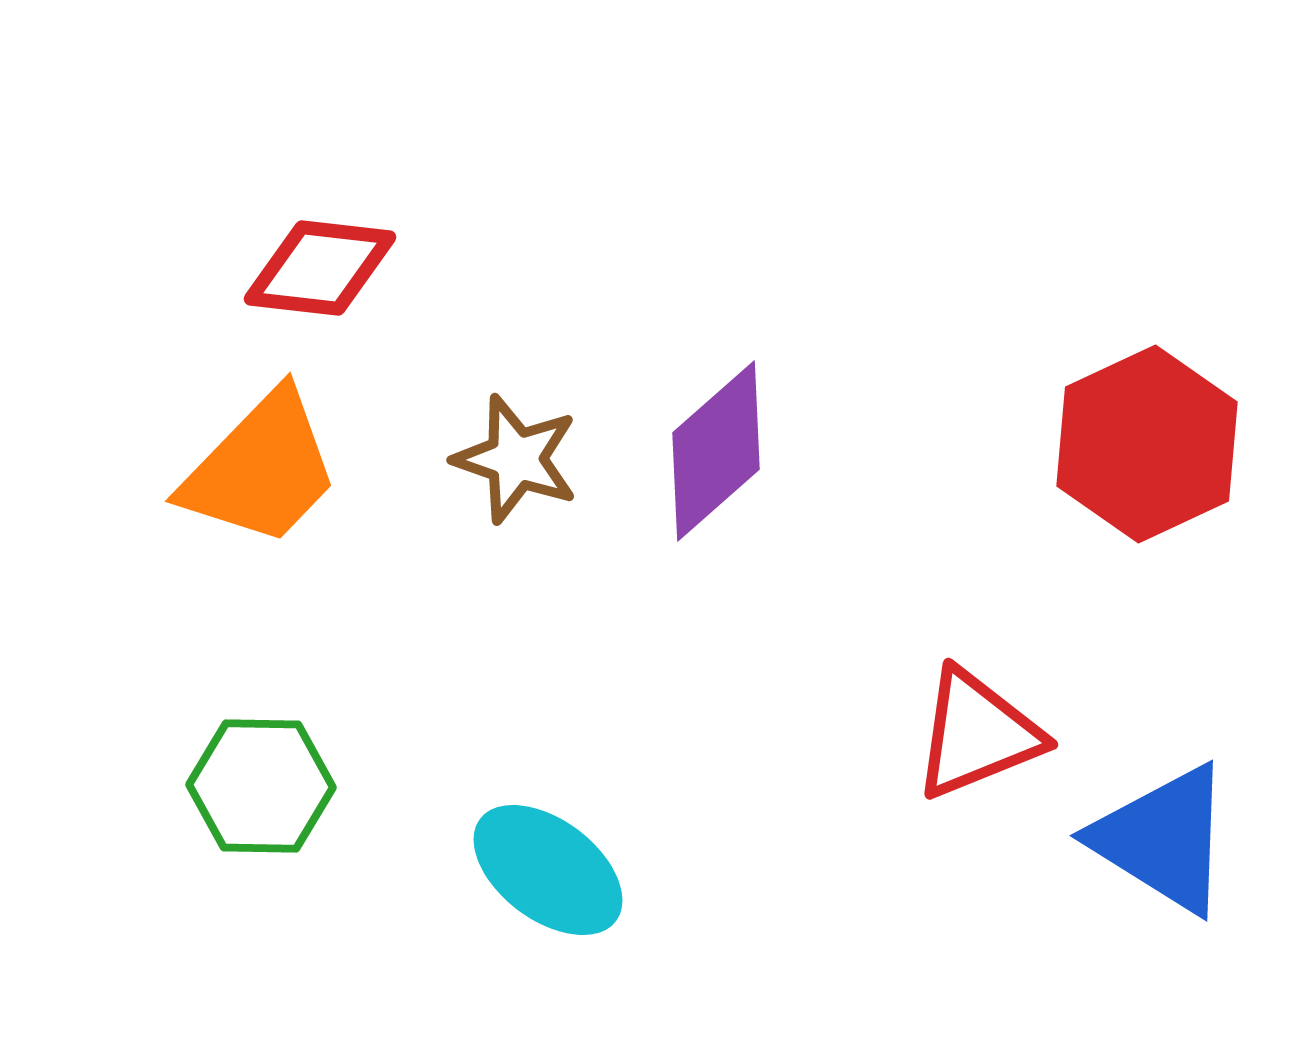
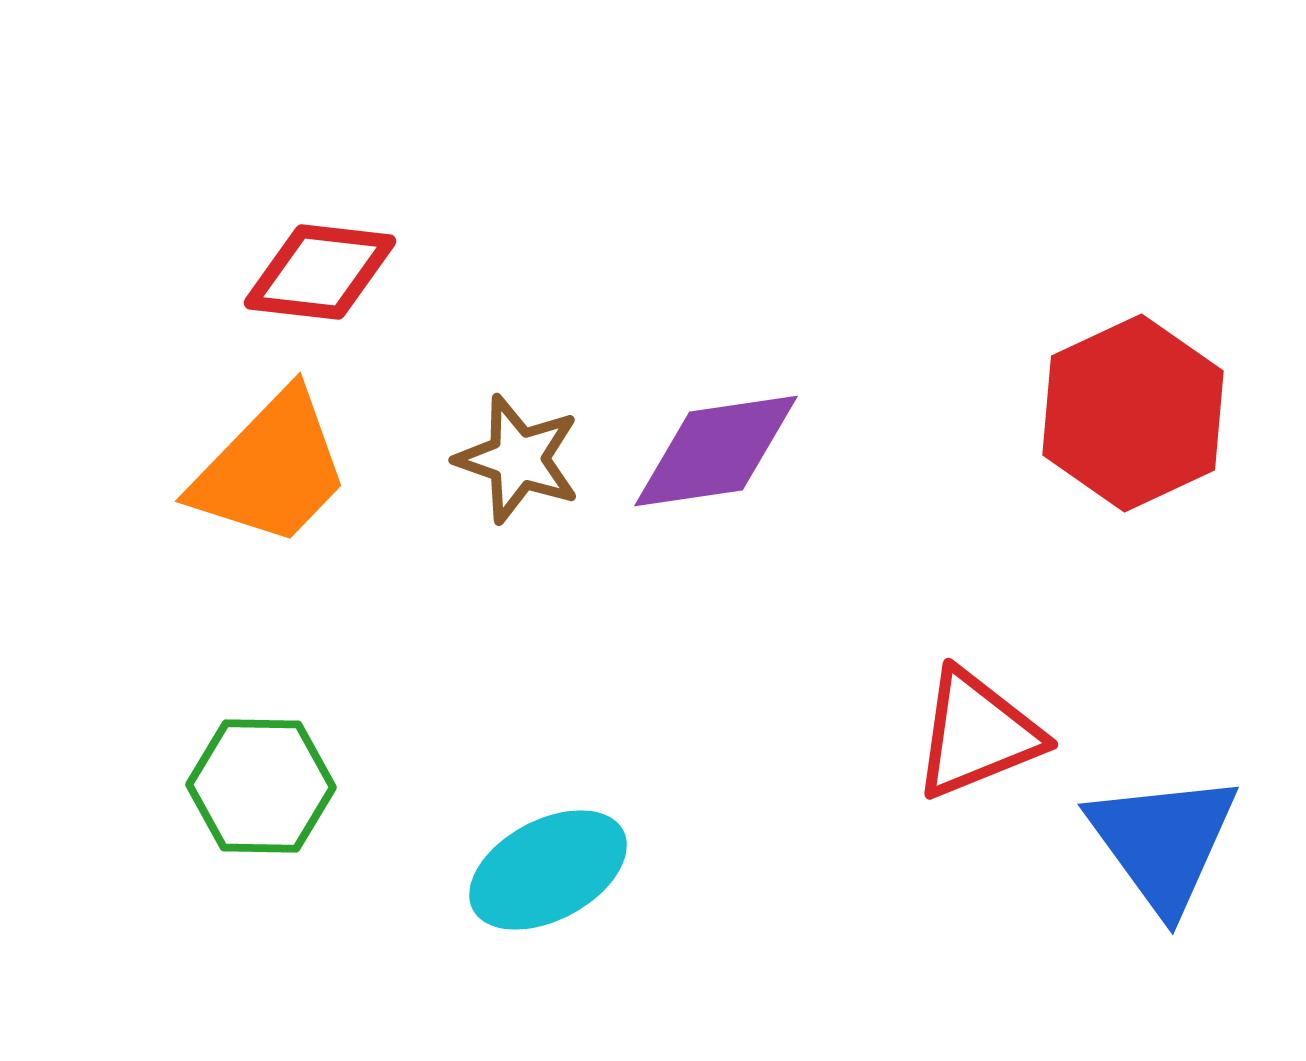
red diamond: moved 4 px down
red hexagon: moved 14 px left, 31 px up
purple diamond: rotated 33 degrees clockwise
brown star: moved 2 px right
orange trapezoid: moved 10 px right
blue triangle: moved 3 px down; rotated 22 degrees clockwise
cyan ellipse: rotated 65 degrees counterclockwise
